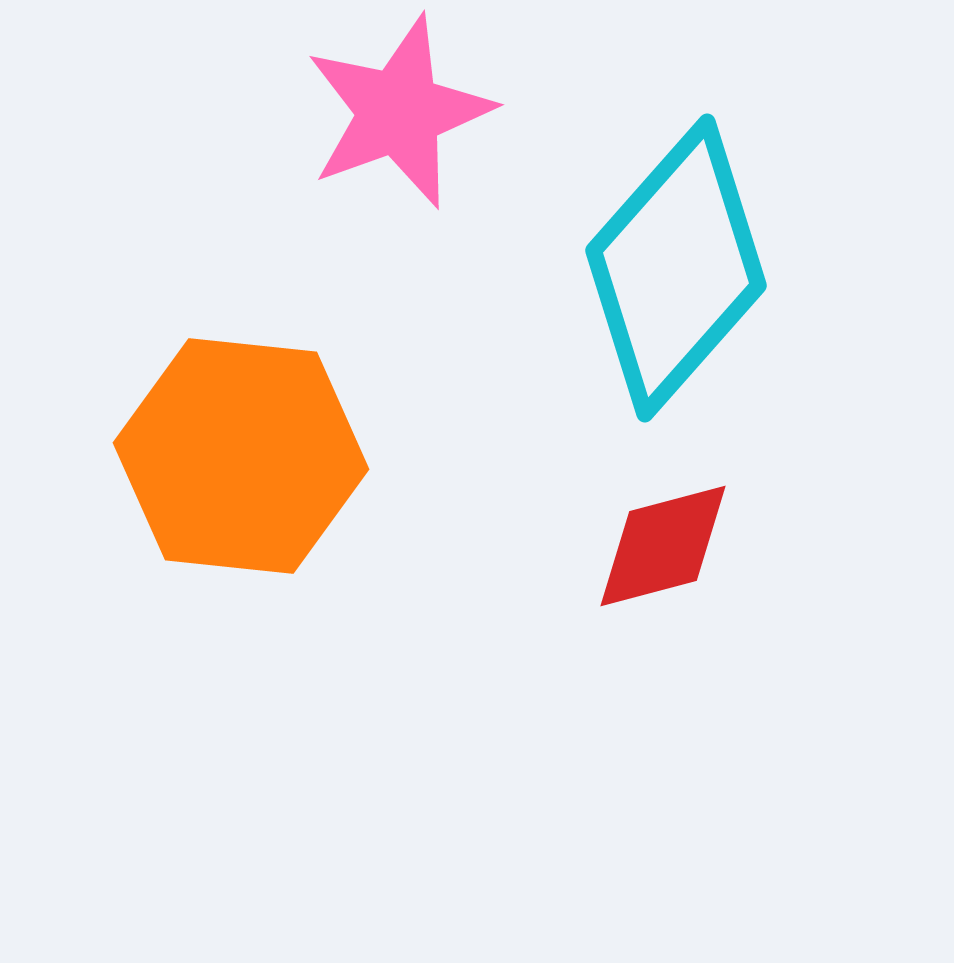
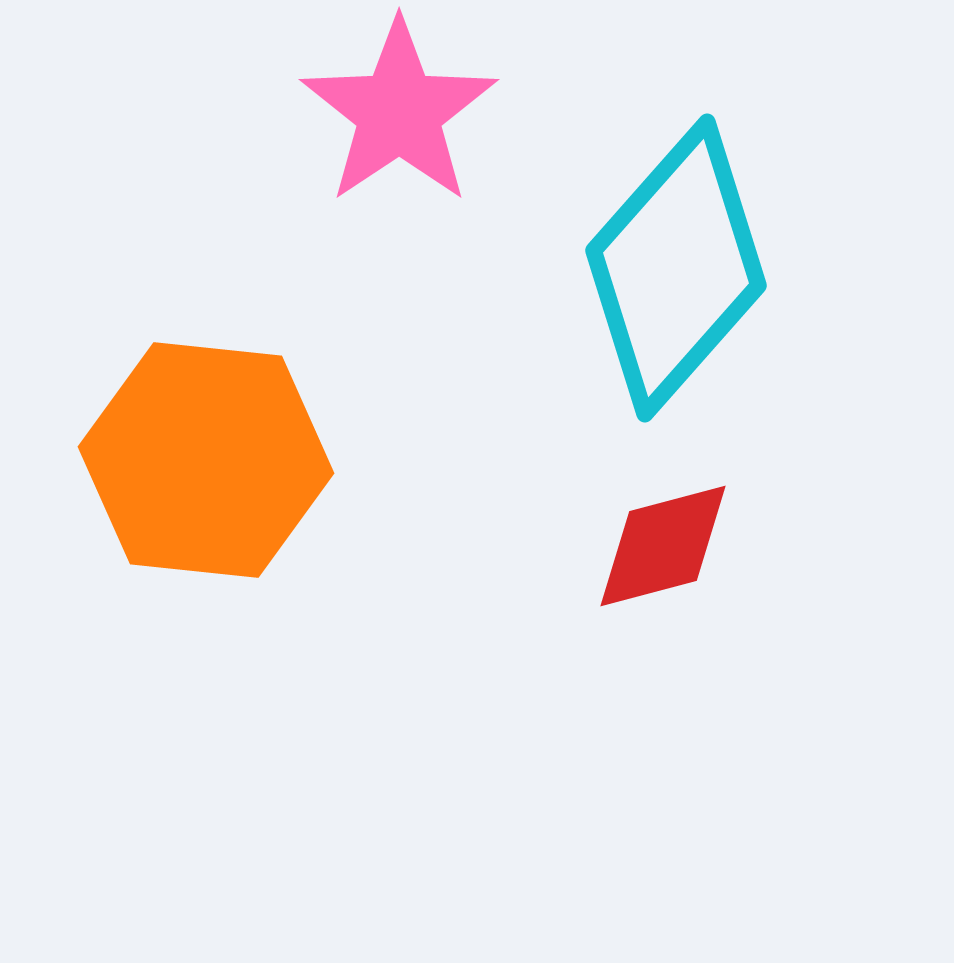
pink star: rotated 14 degrees counterclockwise
orange hexagon: moved 35 px left, 4 px down
